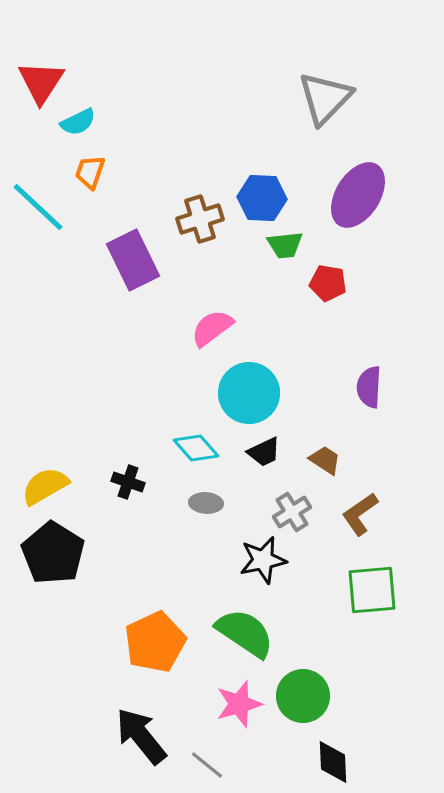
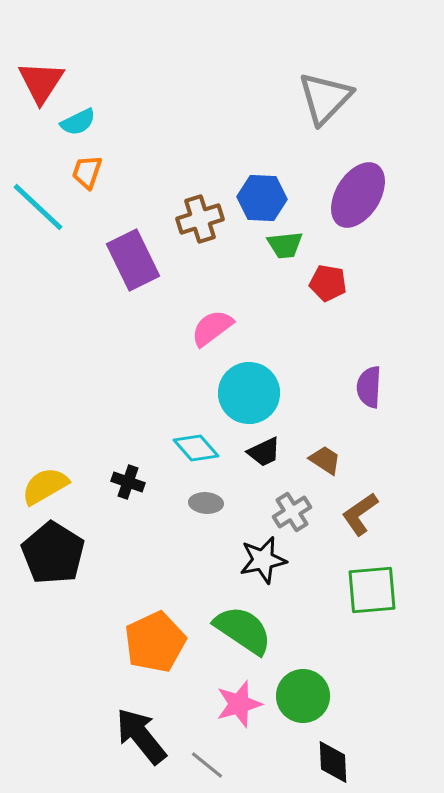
orange trapezoid: moved 3 px left
green semicircle: moved 2 px left, 3 px up
